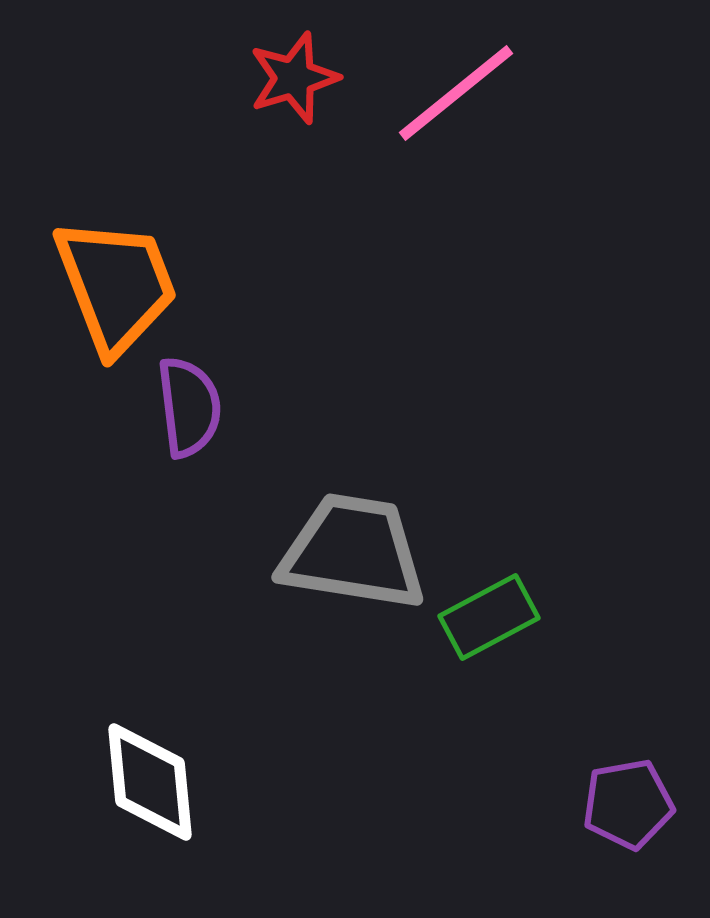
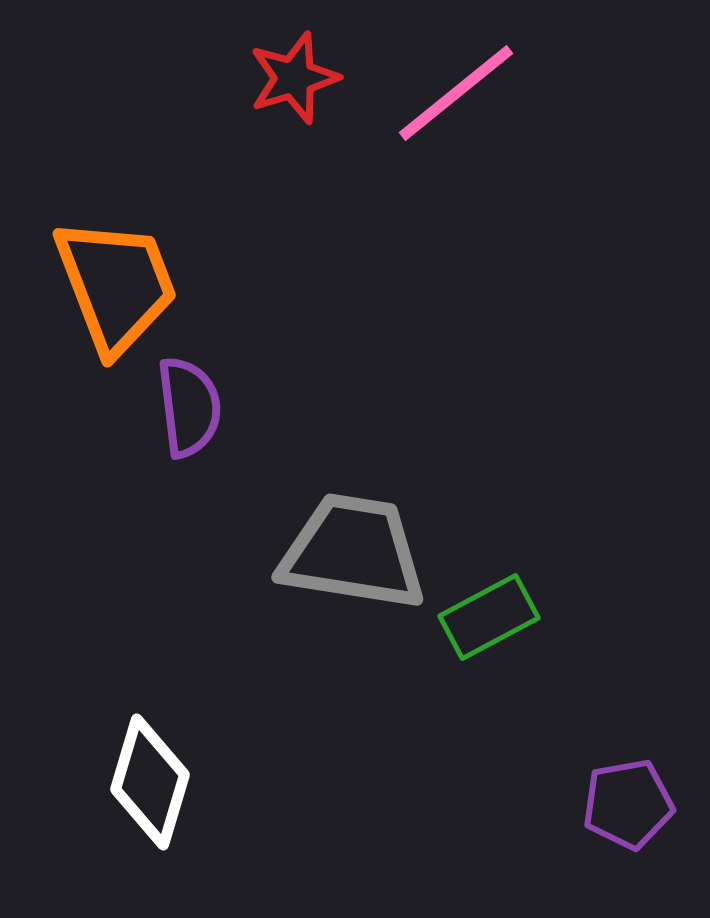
white diamond: rotated 22 degrees clockwise
